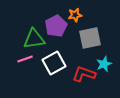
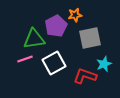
red L-shape: moved 1 px right, 2 px down
